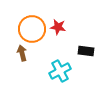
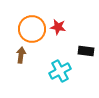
brown arrow: moved 1 px left, 2 px down; rotated 21 degrees clockwise
